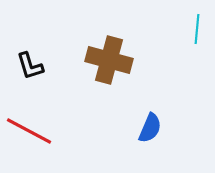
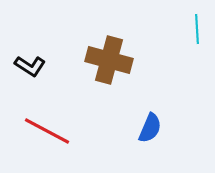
cyan line: rotated 8 degrees counterclockwise
black L-shape: rotated 40 degrees counterclockwise
red line: moved 18 px right
